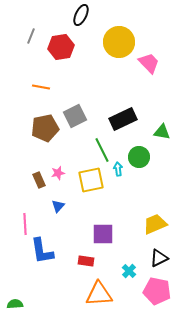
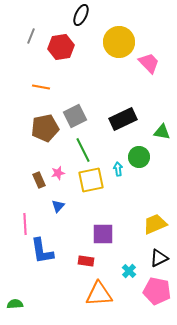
green line: moved 19 px left
